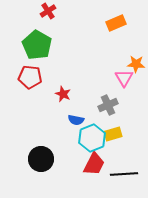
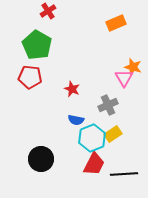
orange star: moved 3 px left, 3 px down; rotated 12 degrees clockwise
red star: moved 9 px right, 5 px up
yellow rectangle: rotated 18 degrees counterclockwise
